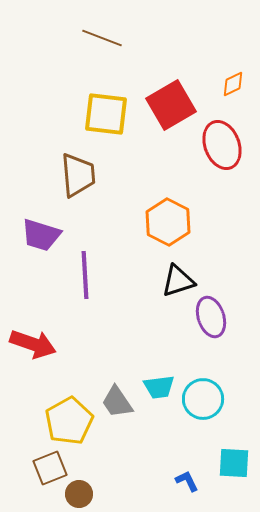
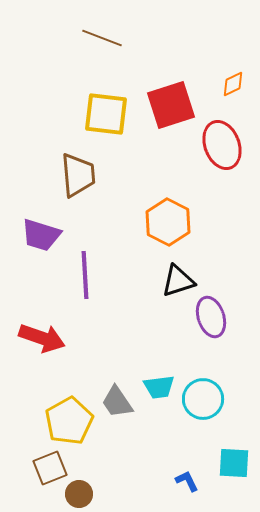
red square: rotated 12 degrees clockwise
red arrow: moved 9 px right, 6 px up
